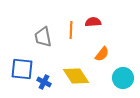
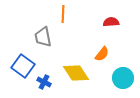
red semicircle: moved 18 px right
orange line: moved 8 px left, 16 px up
blue square: moved 1 px right, 3 px up; rotated 30 degrees clockwise
yellow diamond: moved 3 px up
